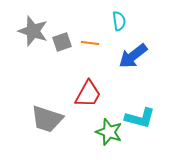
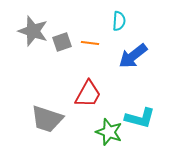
cyan semicircle: rotated 12 degrees clockwise
